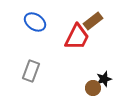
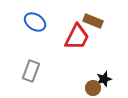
brown rectangle: rotated 60 degrees clockwise
